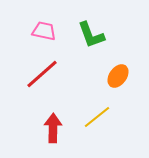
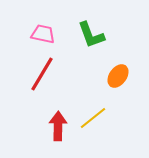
pink trapezoid: moved 1 px left, 3 px down
red line: rotated 18 degrees counterclockwise
yellow line: moved 4 px left, 1 px down
red arrow: moved 5 px right, 2 px up
